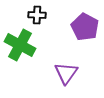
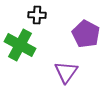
purple pentagon: moved 1 px right, 7 px down
purple triangle: moved 1 px up
